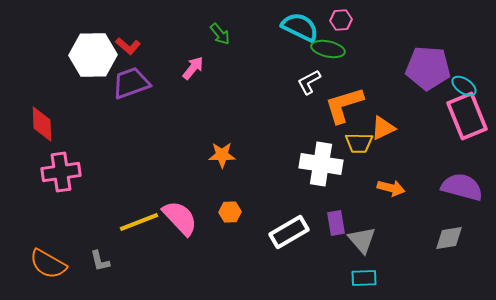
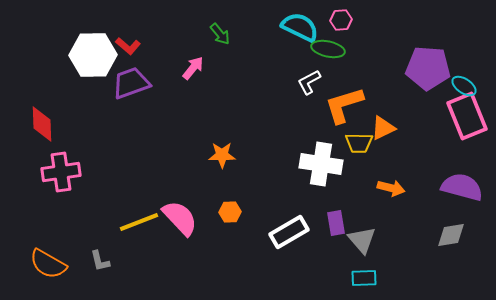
gray diamond: moved 2 px right, 3 px up
